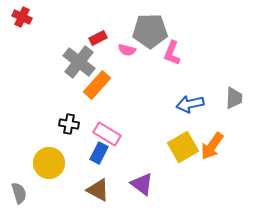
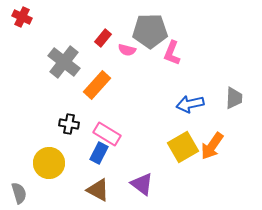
red rectangle: moved 5 px right; rotated 24 degrees counterclockwise
gray cross: moved 15 px left
